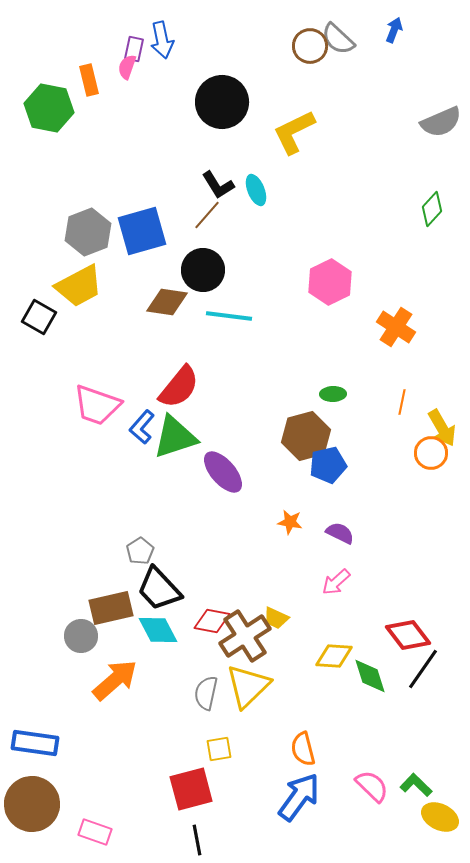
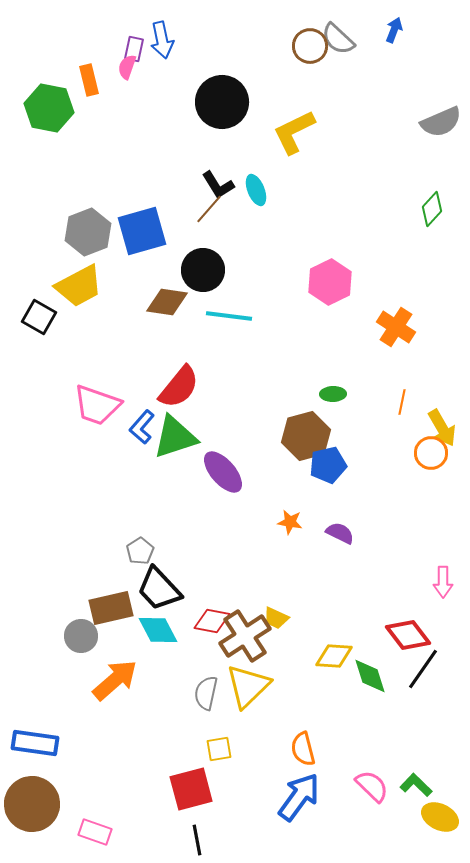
brown line at (207, 215): moved 2 px right, 6 px up
pink arrow at (336, 582): moved 107 px right; rotated 48 degrees counterclockwise
